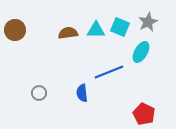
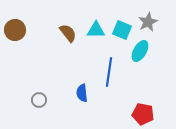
cyan square: moved 2 px right, 3 px down
brown semicircle: rotated 60 degrees clockwise
cyan ellipse: moved 1 px left, 1 px up
blue line: rotated 60 degrees counterclockwise
gray circle: moved 7 px down
red pentagon: moved 1 px left; rotated 15 degrees counterclockwise
